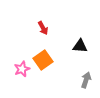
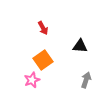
pink star: moved 10 px right, 11 px down
